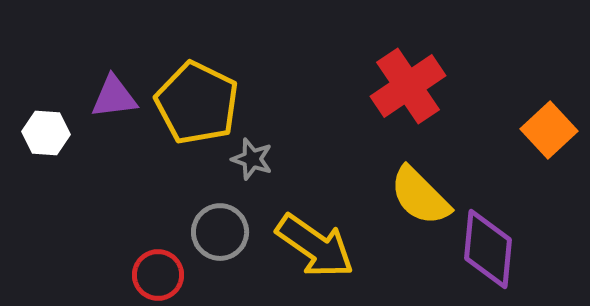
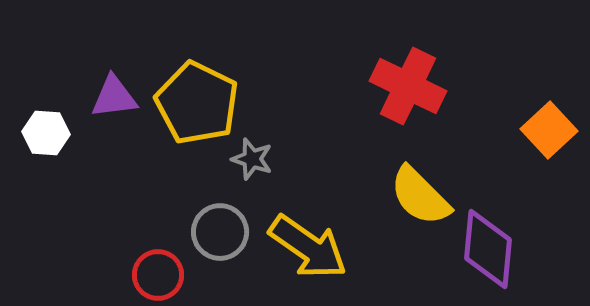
red cross: rotated 30 degrees counterclockwise
yellow arrow: moved 7 px left, 1 px down
